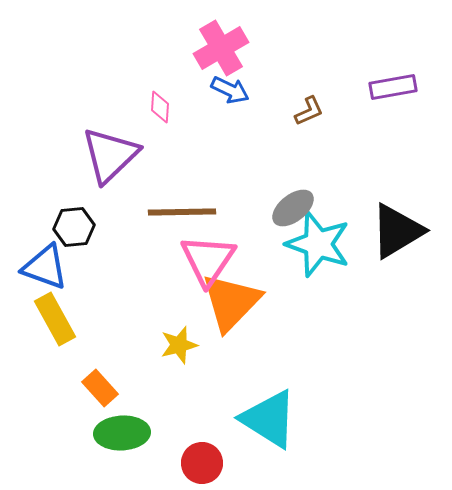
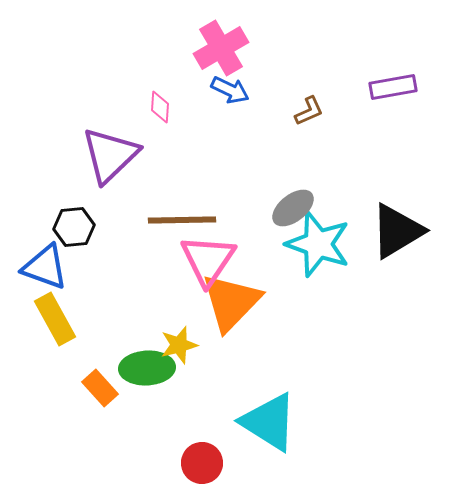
brown line: moved 8 px down
cyan triangle: moved 3 px down
green ellipse: moved 25 px right, 65 px up
